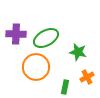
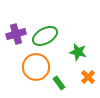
purple cross: rotated 18 degrees counterclockwise
green ellipse: moved 1 px left, 2 px up
orange cross: moved 1 px right; rotated 16 degrees counterclockwise
green rectangle: moved 6 px left, 4 px up; rotated 48 degrees counterclockwise
